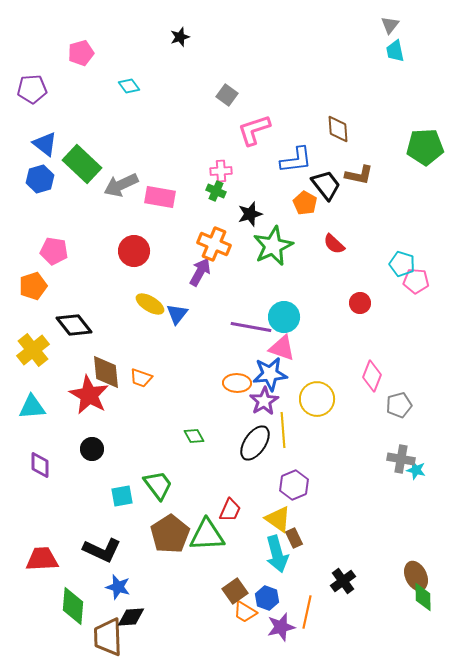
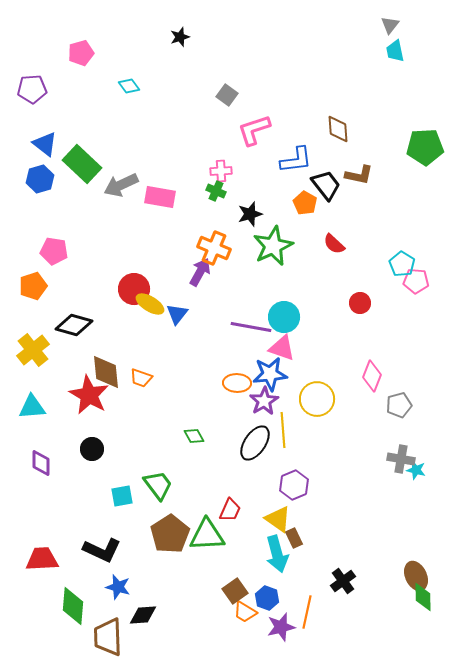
orange cross at (214, 244): moved 4 px down
red circle at (134, 251): moved 38 px down
cyan pentagon at (402, 264): rotated 15 degrees clockwise
black diamond at (74, 325): rotated 36 degrees counterclockwise
purple diamond at (40, 465): moved 1 px right, 2 px up
black diamond at (131, 617): moved 12 px right, 2 px up
